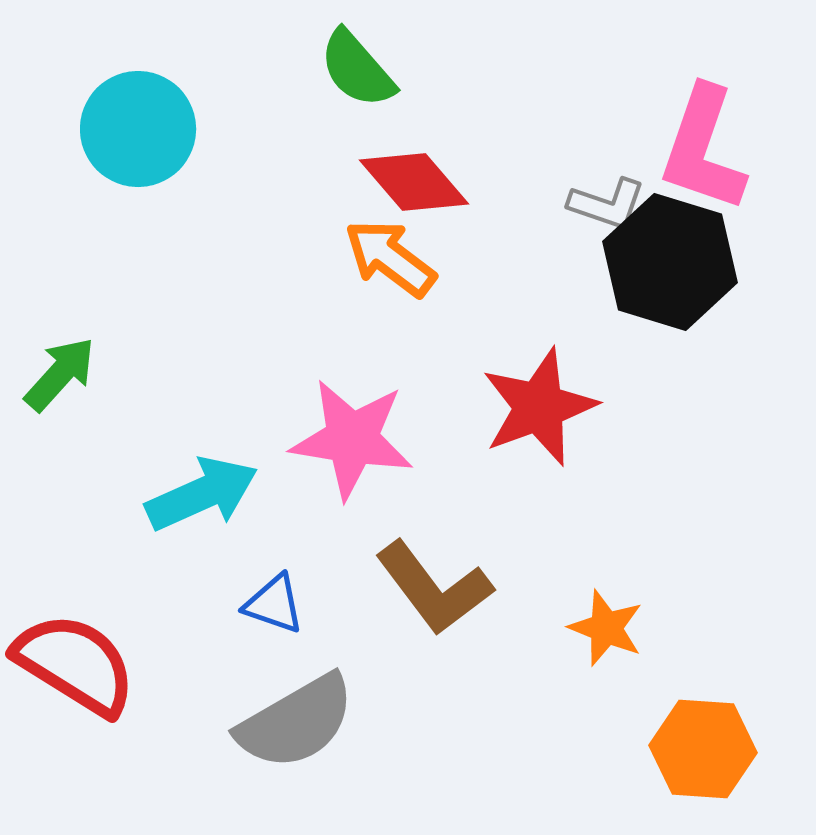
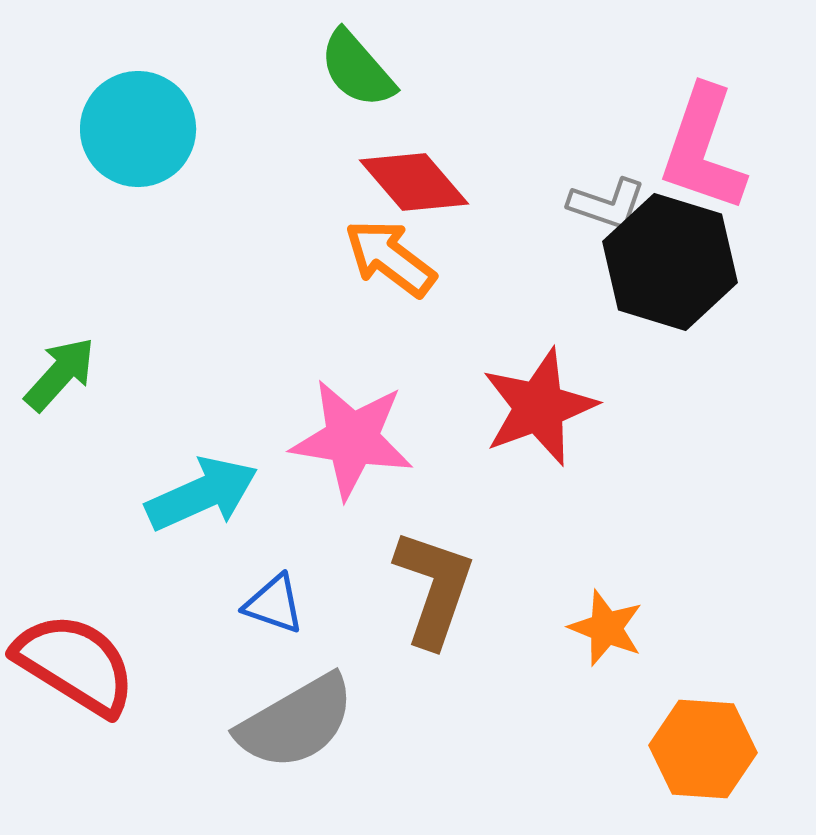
brown L-shape: rotated 124 degrees counterclockwise
